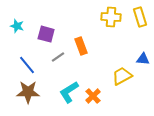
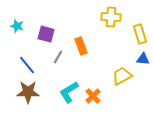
yellow rectangle: moved 17 px down
gray line: rotated 24 degrees counterclockwise
